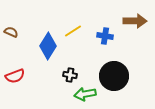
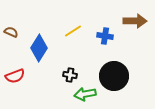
blue diamond: moved 9 px left, 2 px down
